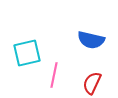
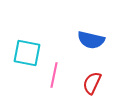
cyan square: rotated 24 degrees clockwise
